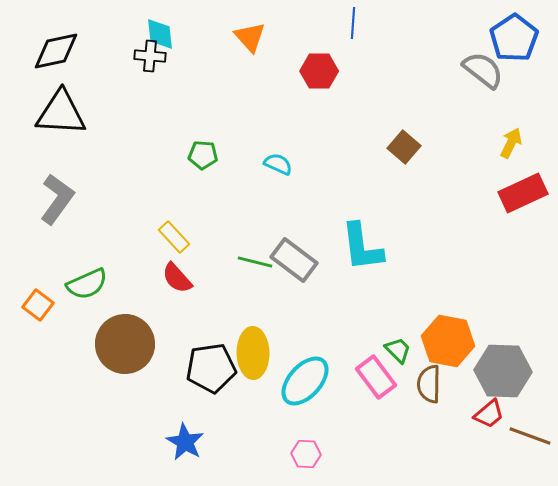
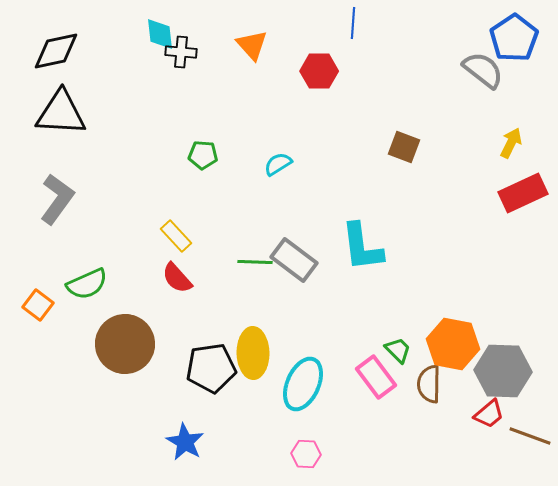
orange triangle: moved 2 px right, 8 px down
black cross: moved 31 px right, 4 px up
brown square: rotated 20 degrees counterclockwise
cyan semicircle: rotated 56 degrees counterclockwise
yellow rectangle: moved 2 px right, 1 px up
green line: rotated 12 degrees counterclockwise
orange hexagon: moved 5 px right, 3 px down
cyan ellipse: moved 2 px left, 3 px down; rotated 18 degrees counterclockwise
